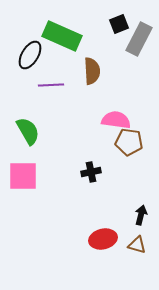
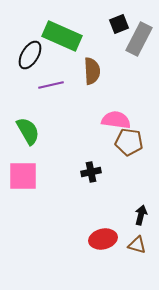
purple line: rotated 10 degrees counterclockwise
